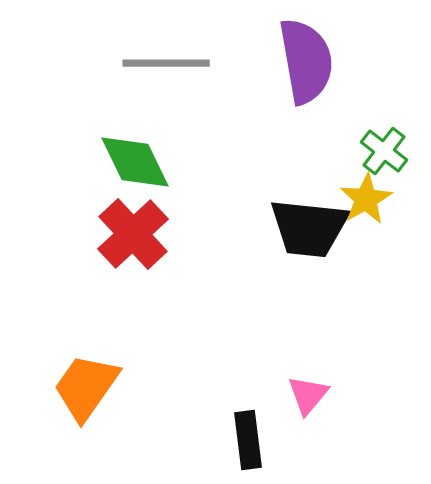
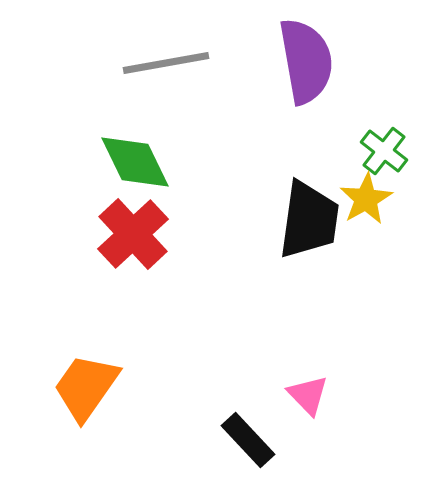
gray line: rotated 10 degrees counterclockwise
black trapezoid: moved 8 px up; rotated 88 degrees counterclockwise
pink triangle: rotated 24 degrees counterclockwise
black rectangle: rotated 36 degrees counterclockwise
